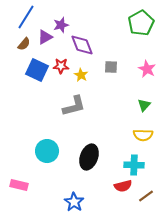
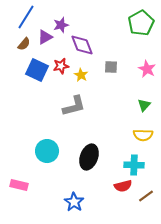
red star: rotated 14 degrees counterclockwise
